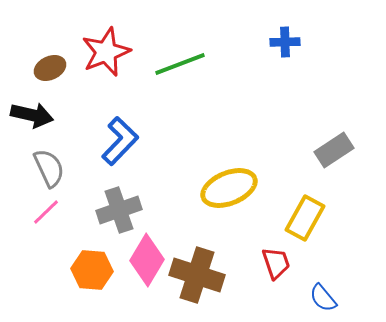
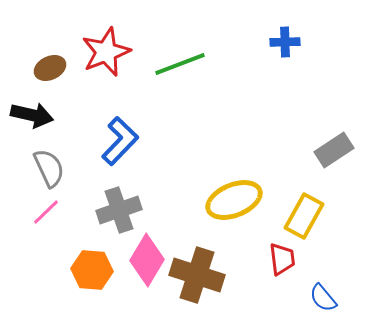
yellow ellipse: moved 5 px right, 12 px down
yellow rectangle: moved 1 px left, 2 px up
red trapezoid: moved 6 px right, 4 px up; rotated 12 degrees clockwise
